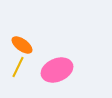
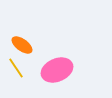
yellow line: moved 2 px left, 1 px down; rotated 60 degrees counterclockwise
